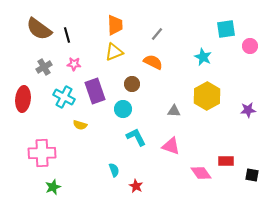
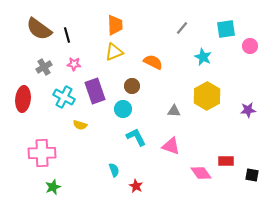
gray line: moved 25 px right, 6 px up
brown circle: moved 2 px down
